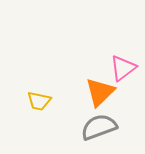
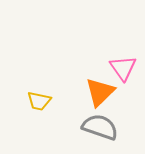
pink triangle: rotated 28 degrees counterclockwise
gray semicircle: moved 1 px right; rotated 39 degrees clockwise
